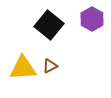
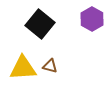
black square: moved 9 px left, 1 px up
brown triangle: rotated 42 degrees clockwise
